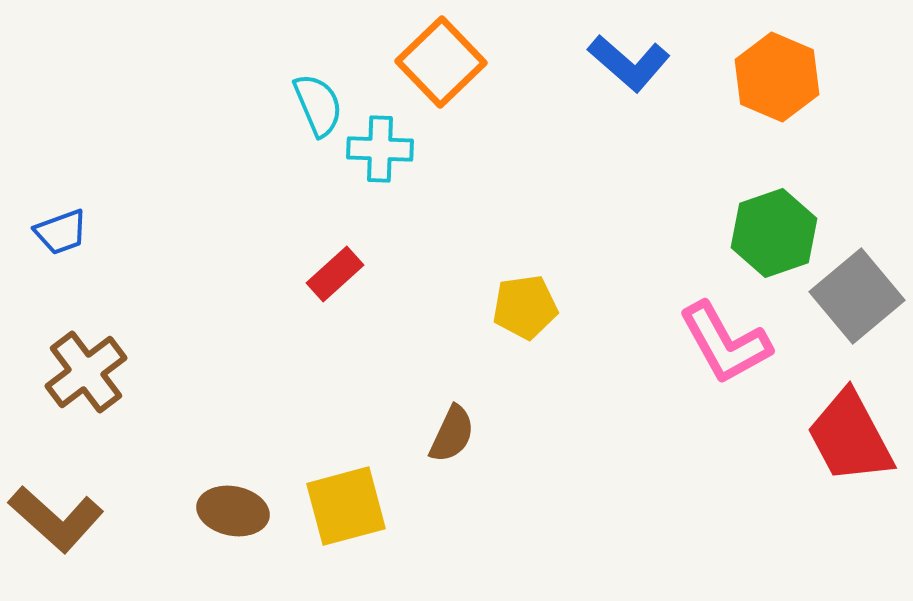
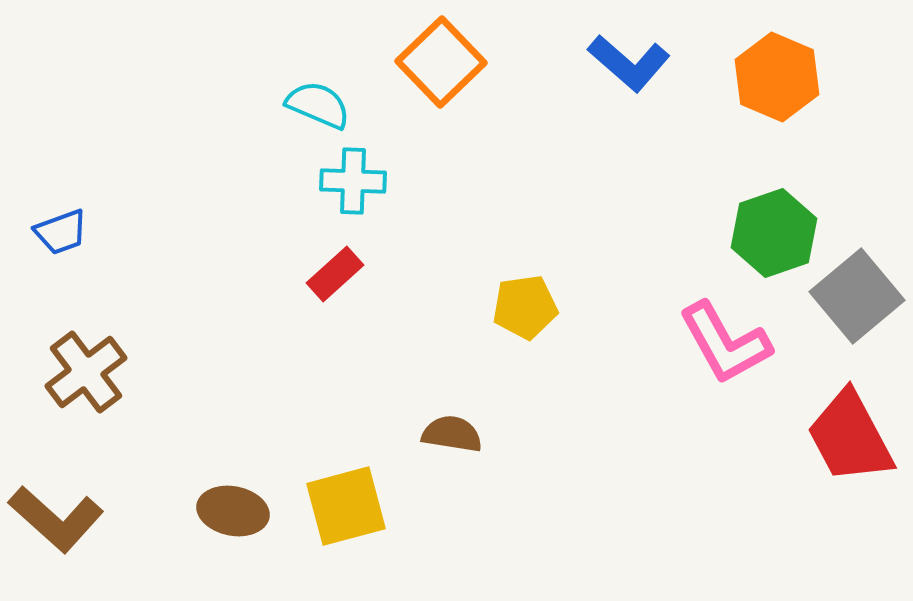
cyan semicircle: rotated 44 degrees counterclockwise
cyan cross: moved 27 px left, 32 px down
brown semicircle: rotated 106 degrees counterclockwise
